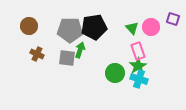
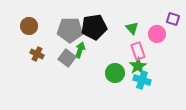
pink circle: moved 6 px right, 7 px down
gray square: rotated 30 degrees clockwise
cyan cross: moved 3 px right, 1 px down
